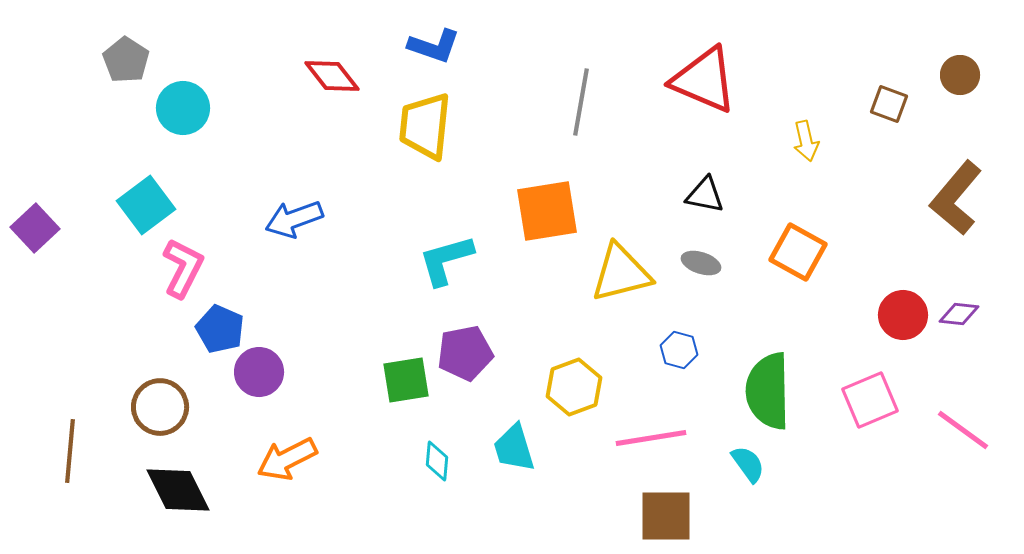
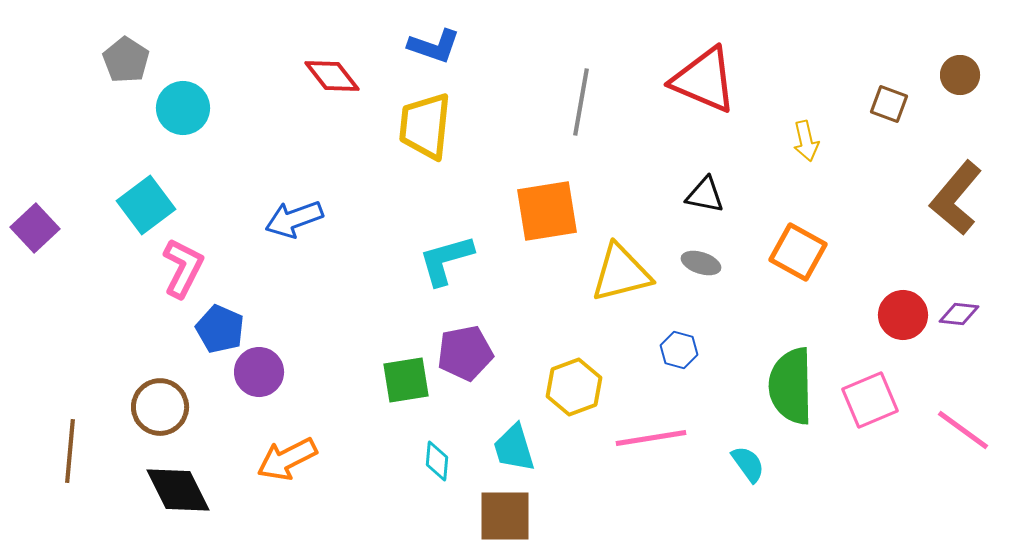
green semicircle at (768, 391): moved 23 px right, 5 px up
brown square at (666, 516): moved 161 px left
